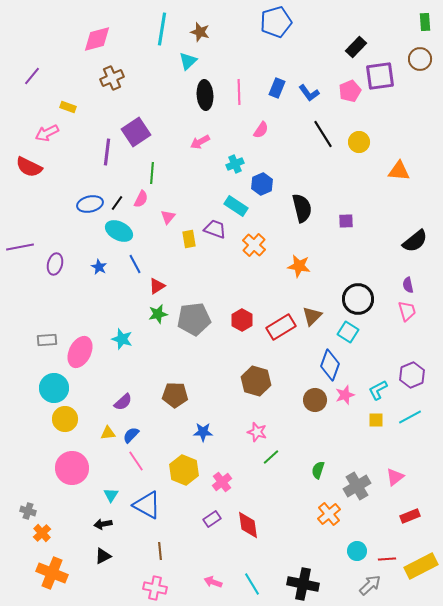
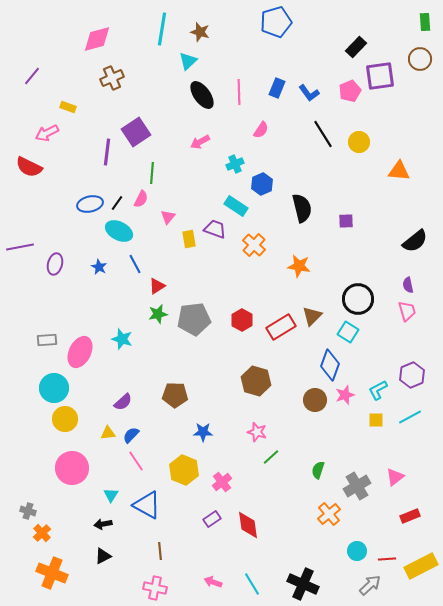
black ellipse at (205, 95): moved 3 px left; rotated 32 degrees counterclockwise
black cross at (303, 584): rotated 12 degrees clockwise
